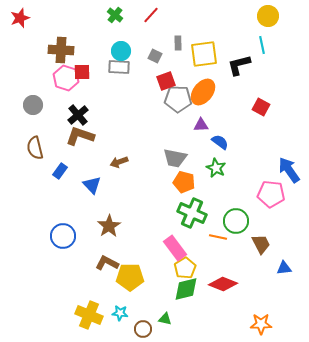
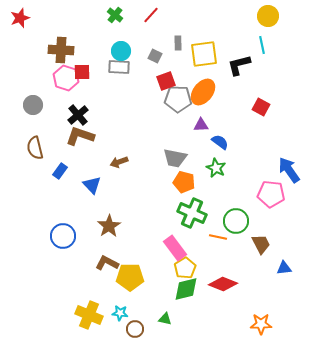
brown circle at (143, 329): moved 8 px left
